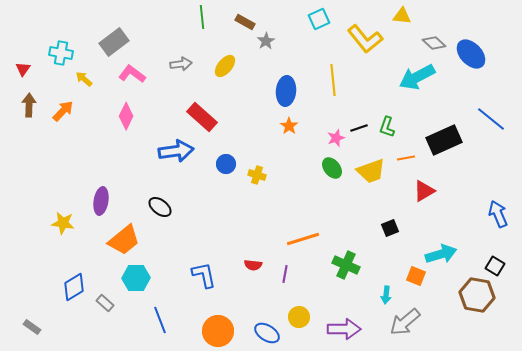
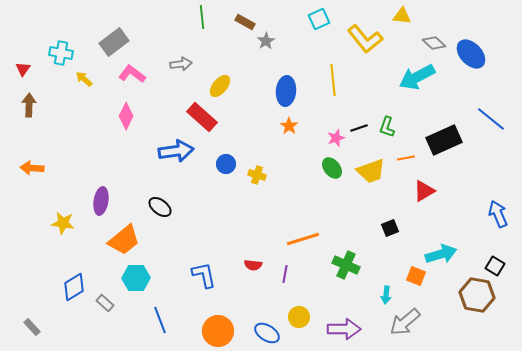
yellow ellipse at (225, 66): moved 5 px left, 20 px down
orange arrow at (63, 111): moved 31 px left, 57 px down; rotated 130 degrees counterclockwise
gray rectangle at (32, 327): rotated 12 degrees clockwise
